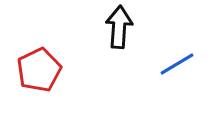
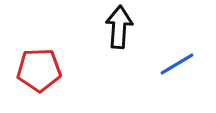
red pentagon: rotated 24 degrees clockwise
